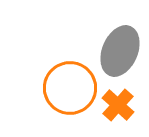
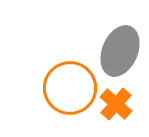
orange cross: moved 2 px left, 1 px up
